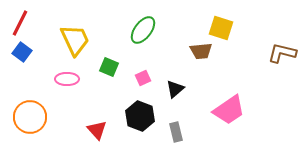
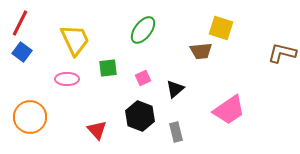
green square: moved 1 px left, 1 px down; rotated 30 degrees counterclockwise
